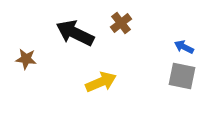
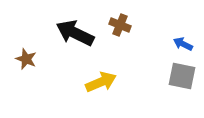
brown cross: moved 1 px left, 2 px down; rotated 30 degrees counterclockwise
blue arrow: moved 1 px left, 3 px up
brown star: rotated 15 degrees clockwise
